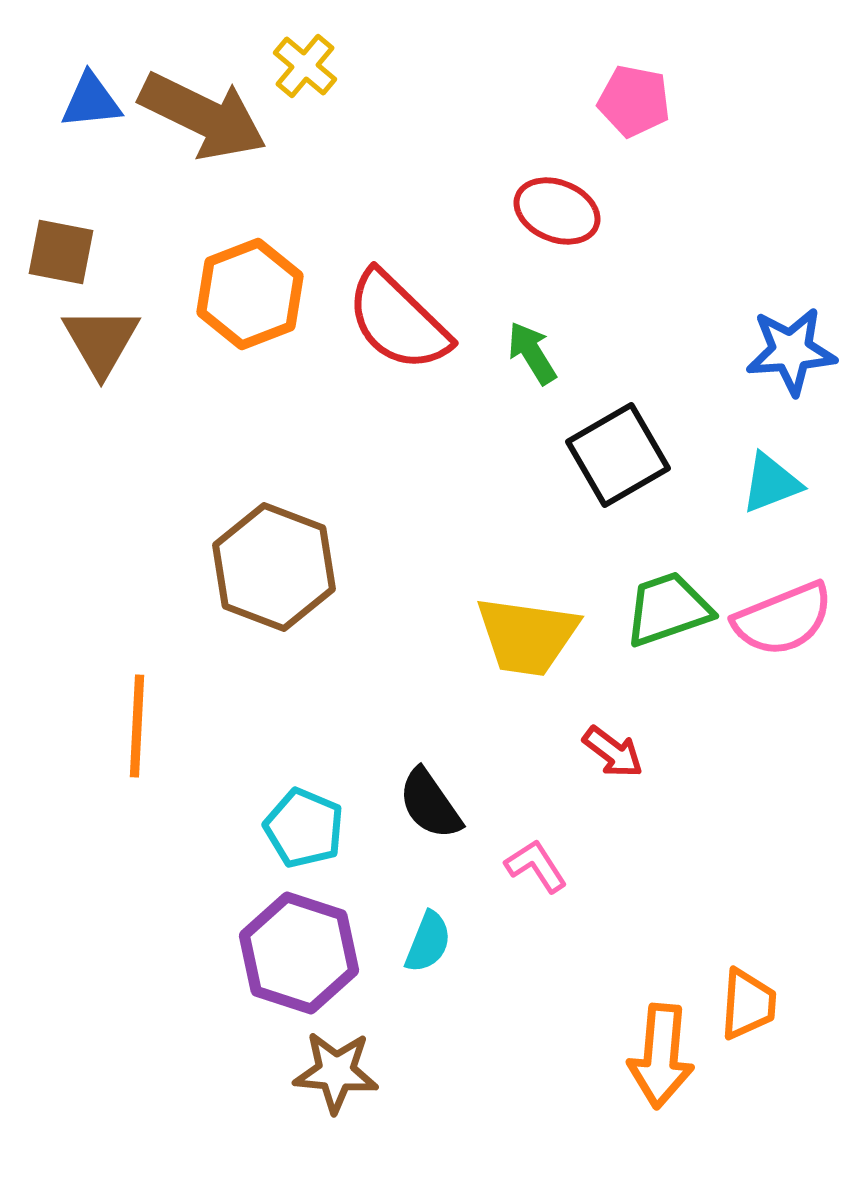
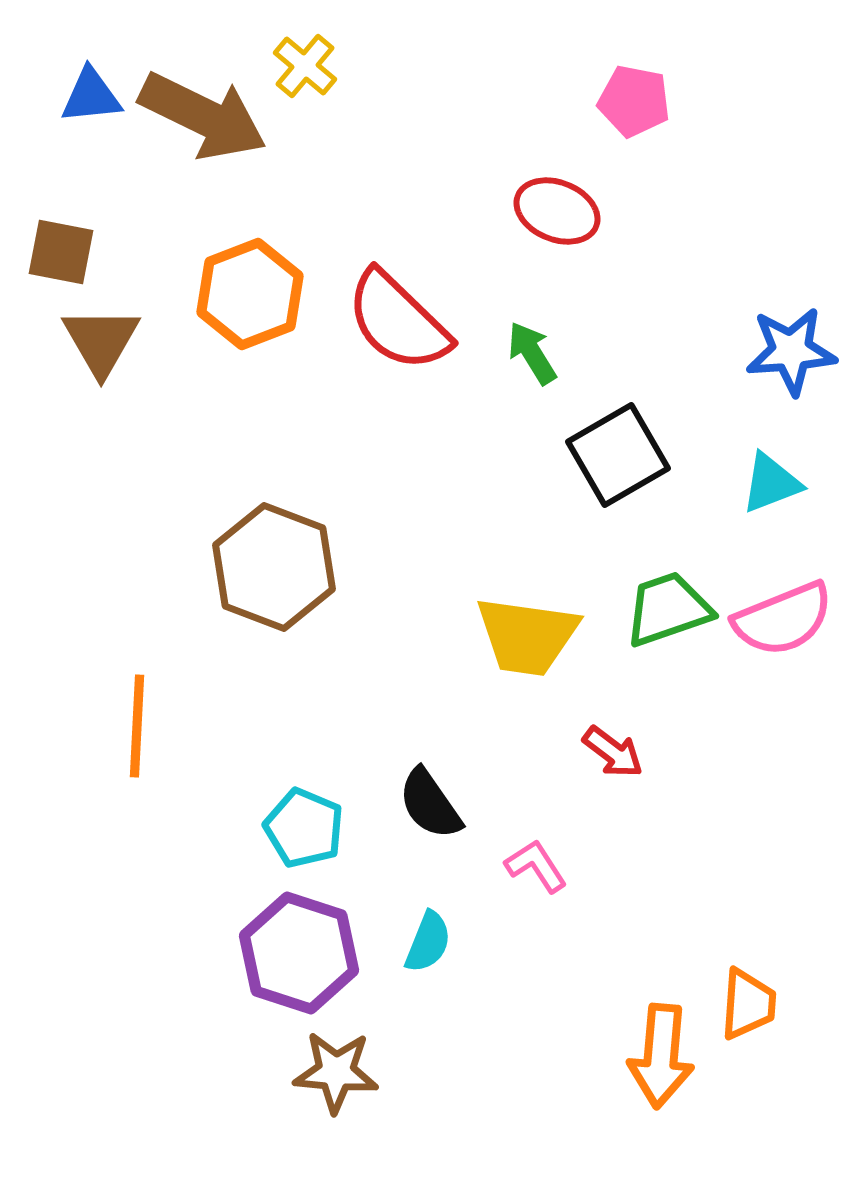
blue triangle: moved 5 px up
